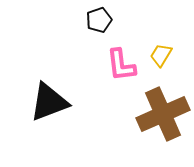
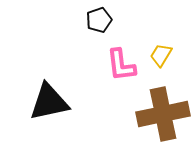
black triangle: rotated 9 degrees clockwise
brown cross: rotated 12 degrees clockwise
